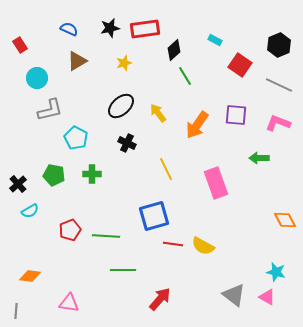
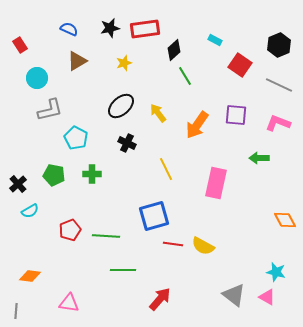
pink rectangle at (216, 183): rotated 32 degrees clockwise
